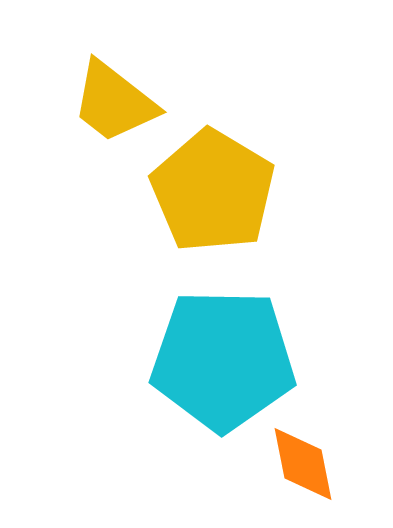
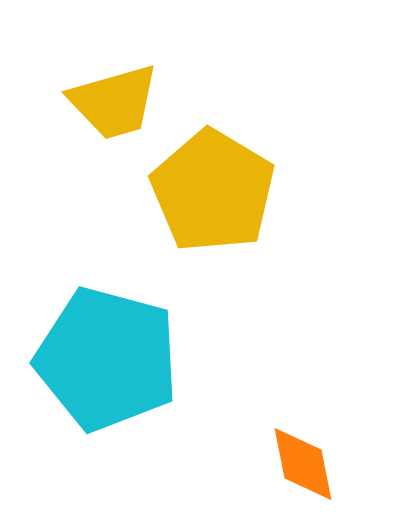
yellow trapezoid: rotated 54 degrees counterclockwise
cyan pentagon: moved 116 px left, 1 px up; rotated 14 degrees clockwise
